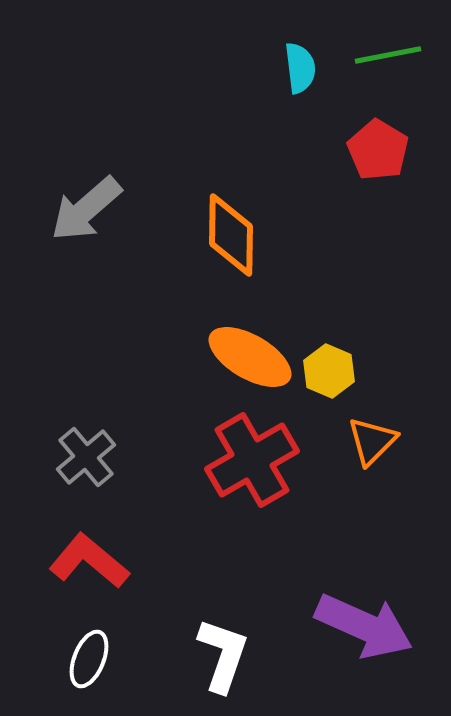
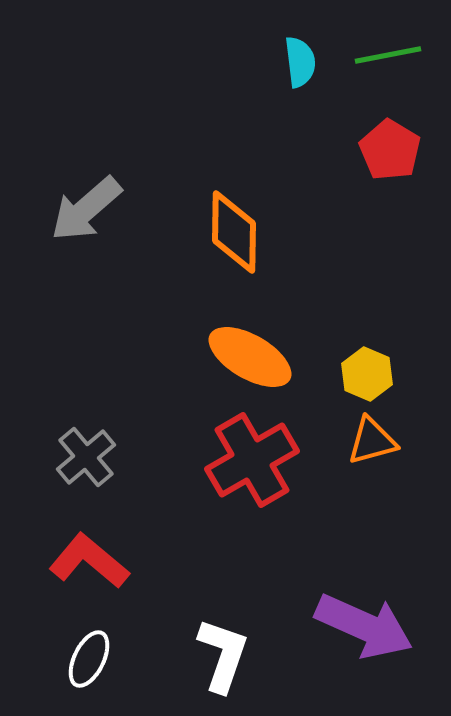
cyan semicircle: moved 6 px up
red pentagon: moved 12 px right
orange diamond: moved 3 px right, 3 px up
yellow hexagon: moved 38 px right, 3 px down
orange triangle: rotated 30 degrees clockwise
white ellipse: rotated 4 degrees clockwise
